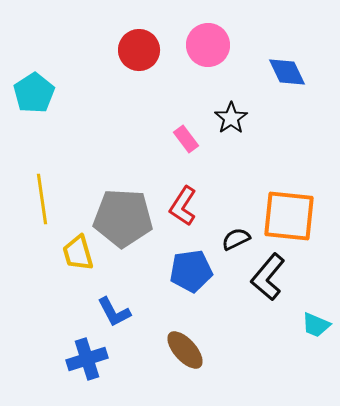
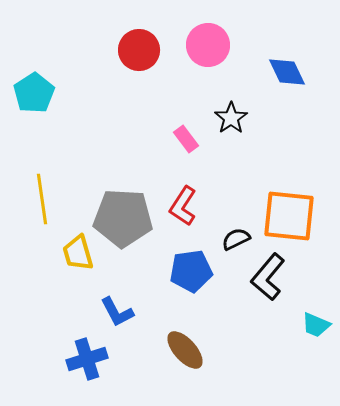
blue L-shape: moved 3 px right
